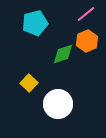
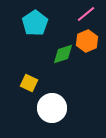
cyan pentagon: rotated 20 degrees counterclockwise
yellow square: rotated 18 degrees counterclockwise
white circle: moved 6 px left, 4 px down
